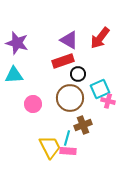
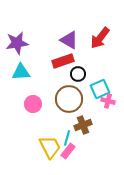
purple star: rotated 25 degrees counterclockwise
cyan triangle: moved 7 px right, 3 px up
brown circle: moved 1 px left, 1 px down
pink rectangle: rotated 56 degrees counterclockwise
